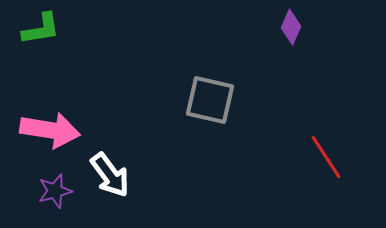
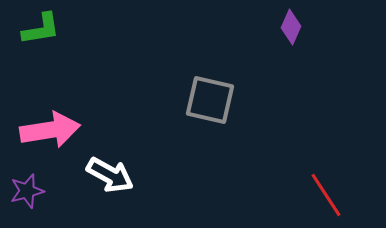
pink arrow: rotated 18 degrees counterclockwise
red line: moved 38 px down
white arrow: rotated 24 degrees counterclockwise
purple star: moved 28 px left
